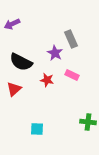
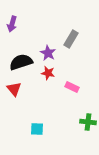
purple arrow: rotated 49 degrees counterclockwise
gray rectangle: rotated 54 degrees clockwise
purple star: moved 7 px left
black semicircle: rotated 135 degrees clockwise
pink rectangle: moved 12 px down
red star: moved 1 px right, 7 px up
red triangle: rotated 28 degrees counterclockwise
